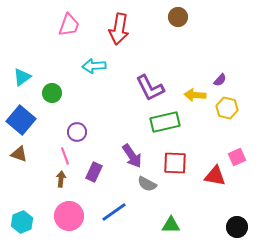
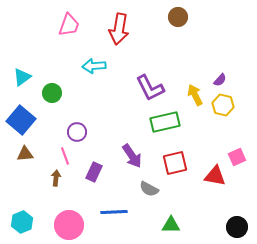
yellow arrow: rotated 60 degrees clockwise
yellow hexagon: moved 4 px left, 3 px up
brown triangle: moved 6 px right; rotated 24 degrees counterclockwise
red square: rotated 15 degrees counterclockwise
brown arrow: moved 5 px left, 1 px up
gray semicircle: moved 2 px right, 5 px down
blue line: rotated 32 degrees clockwise
pink circle: moved 9 px down
